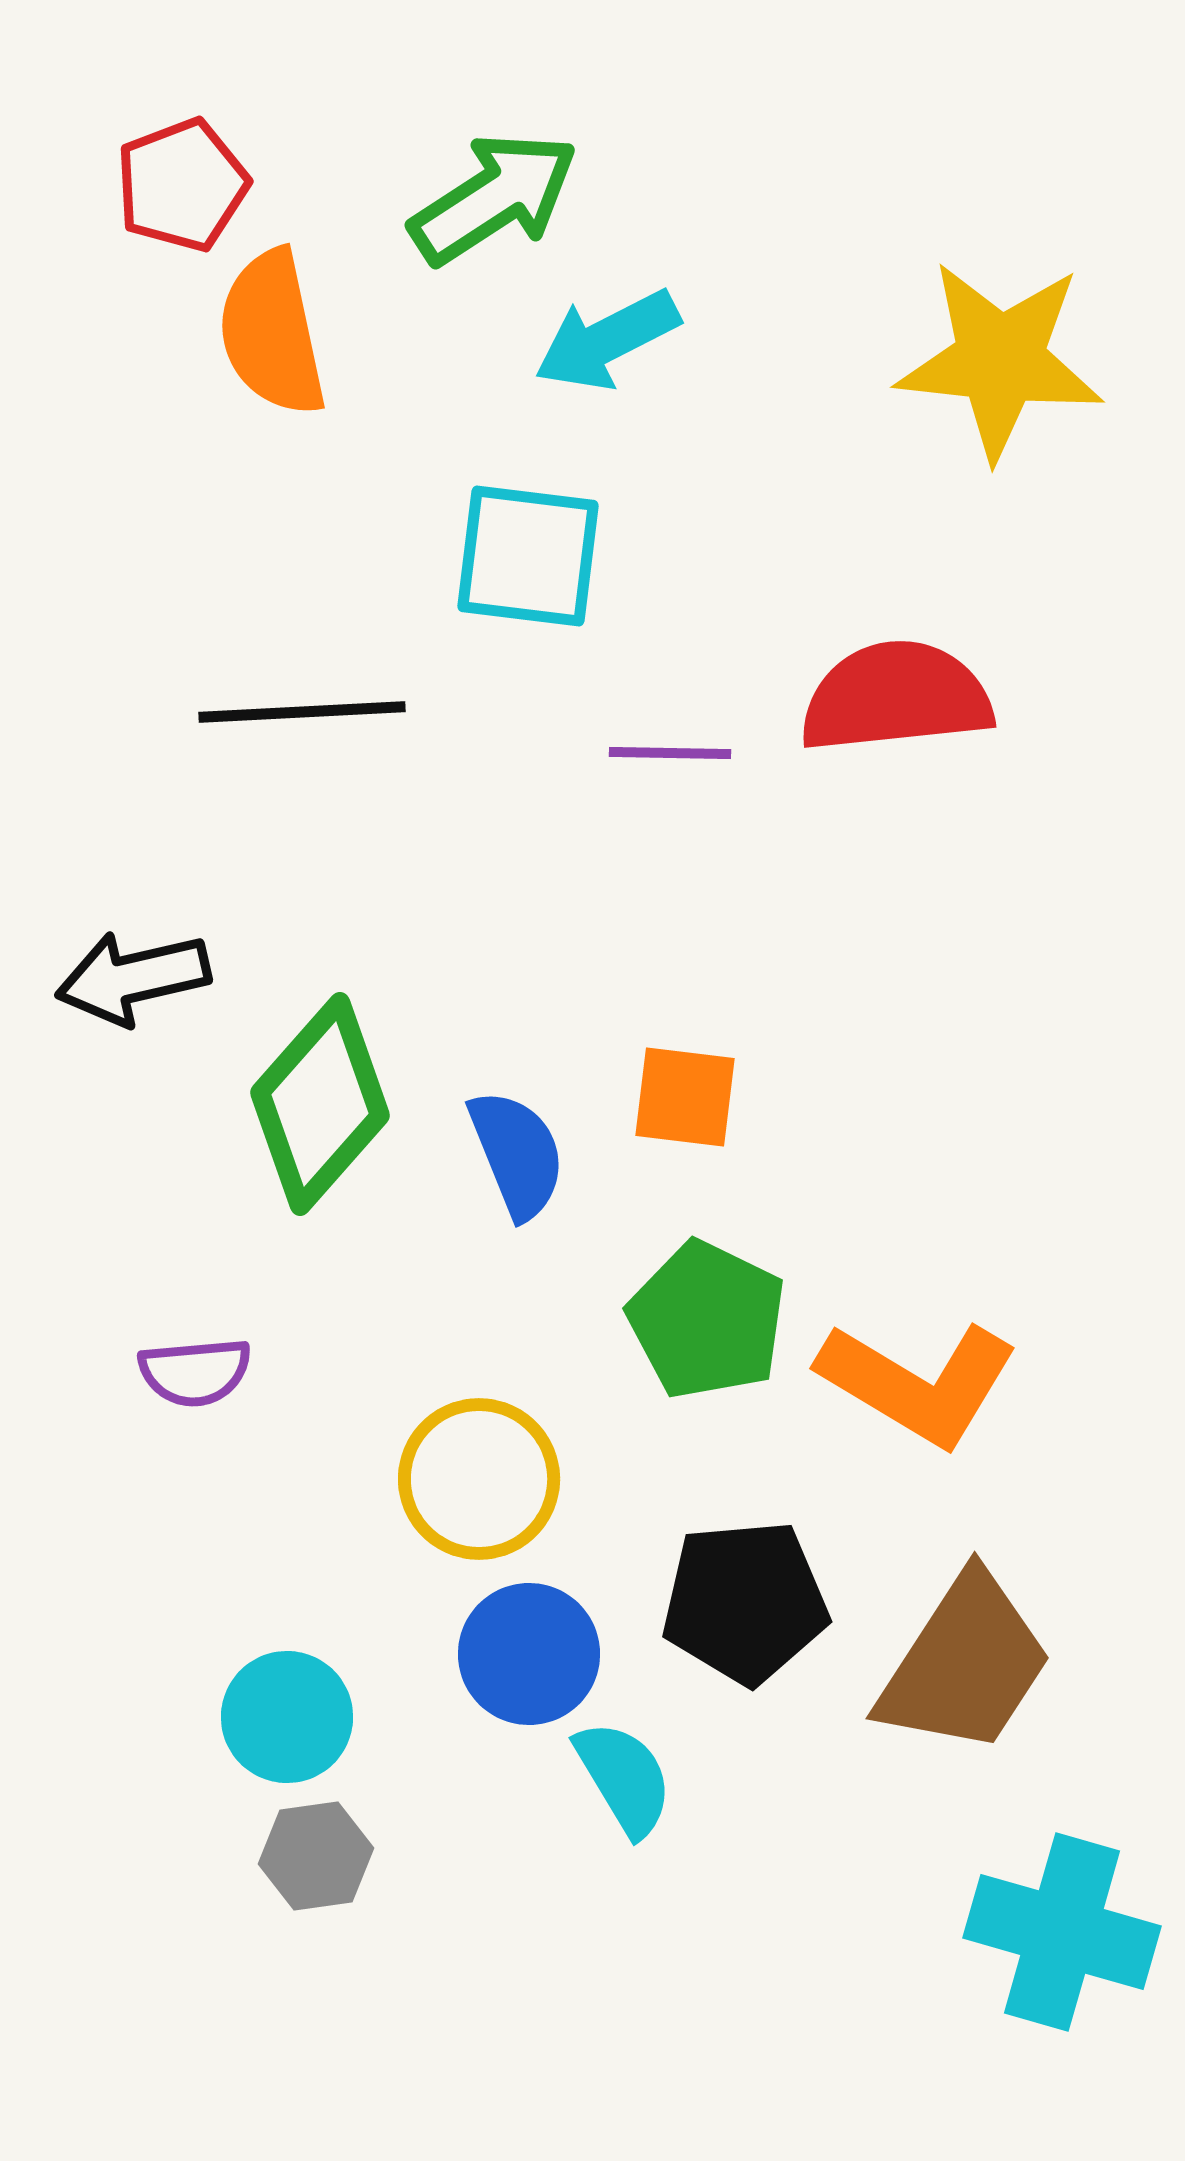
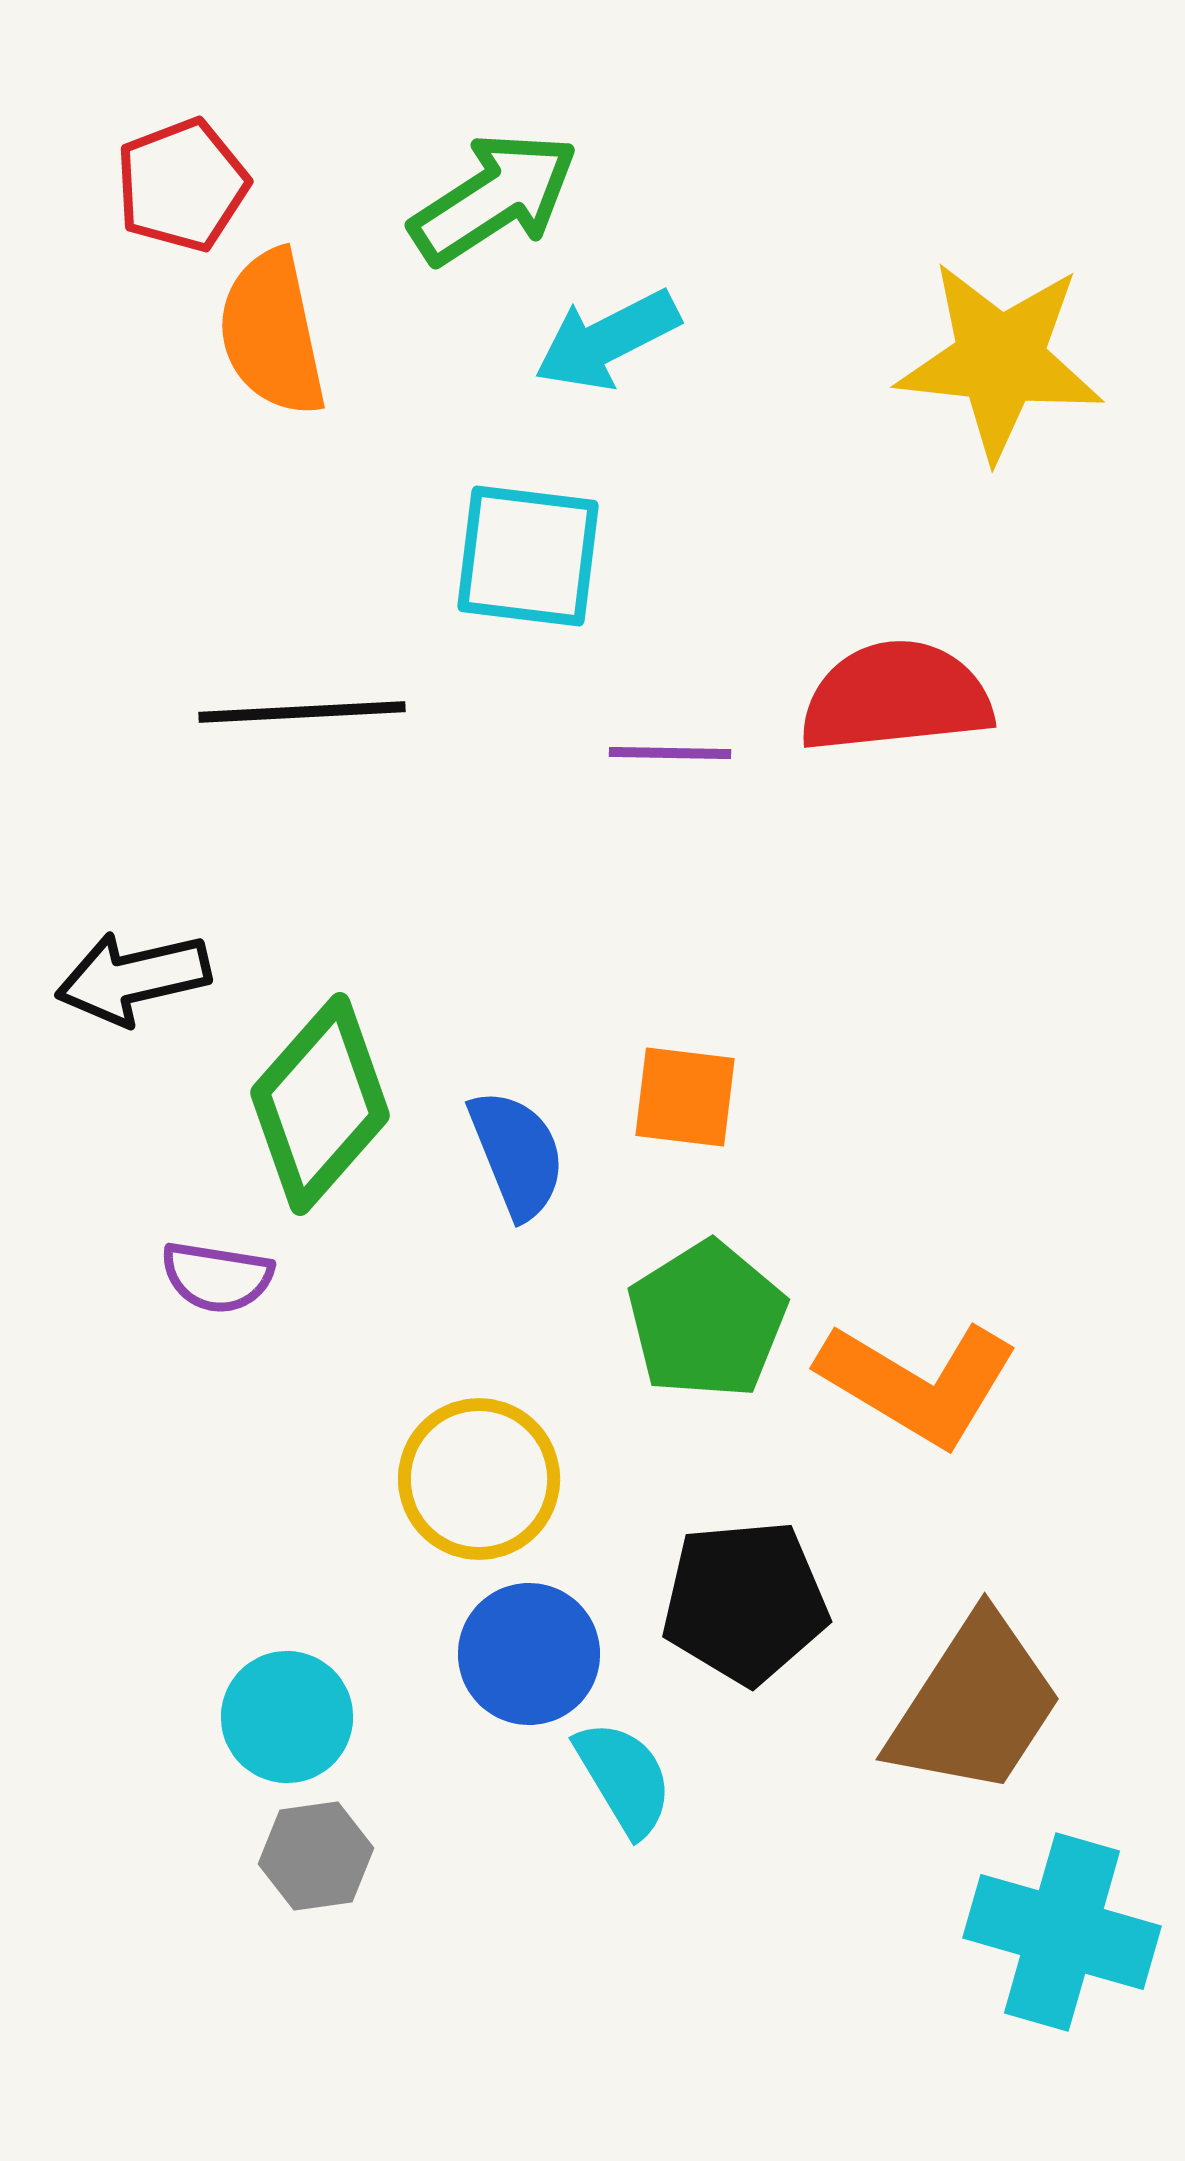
green pentagon: rotated 14 degrees clockwise
purple semicircle: moved 22 px right, 95 px up; rotated 14 degrees clockwise
brown trapezoid: moved 10 px right, 41 px down
